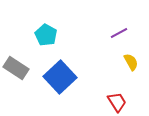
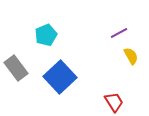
cyan pentagon: rotated 20 degrees clockwise
yellow semicircle: moved 6 px up
gray rectangle: rotated 20 degrees clockwise
red trapezoid: moved 3 px left
